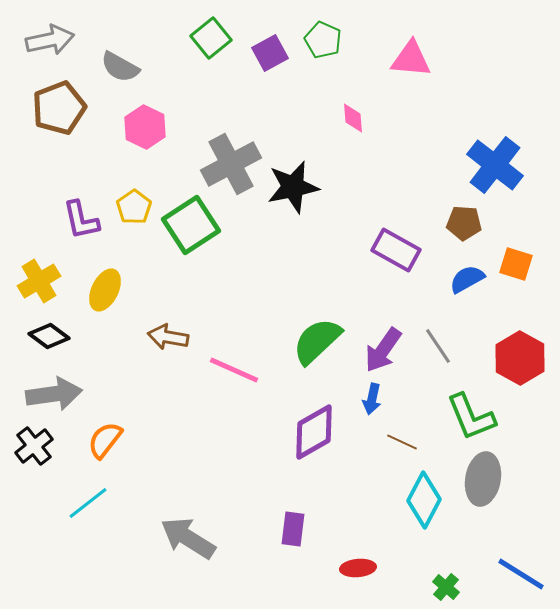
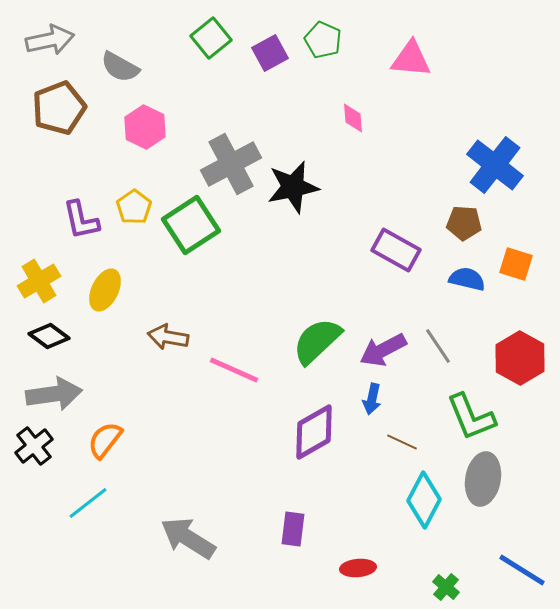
blue semicircle at (467, 279): rotated 42 degrees clockwise
purple arrow at (383, 350): rotated 27 degrees clockwise
blue line at (521, 574): moved 1 px right, 4 px up
